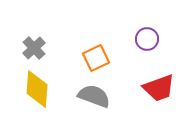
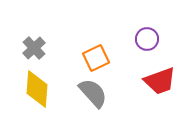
red trapezoid: moved 1 px right, 7 px up
gray semicircle: moved 1 px left, 3 px up; rotated 28 degrees clockwise
